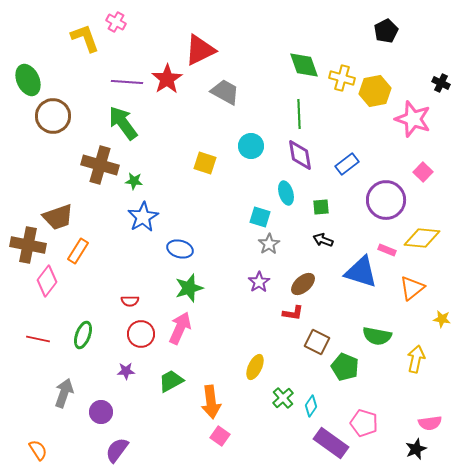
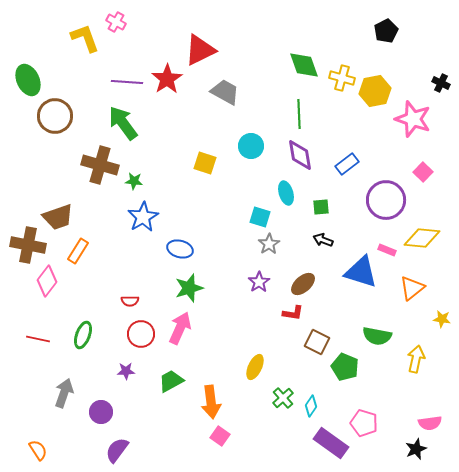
brown circle at (53, 116): moved 2 px right
